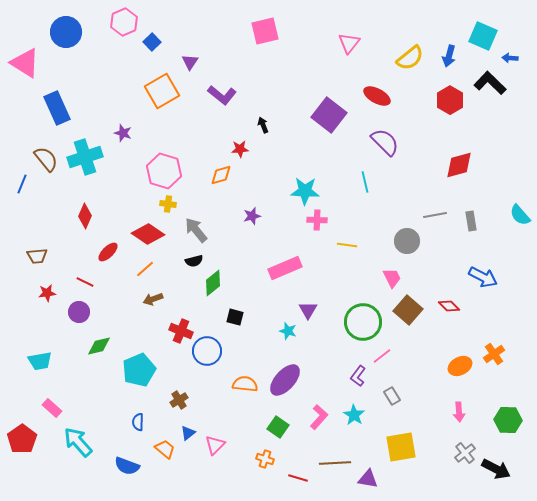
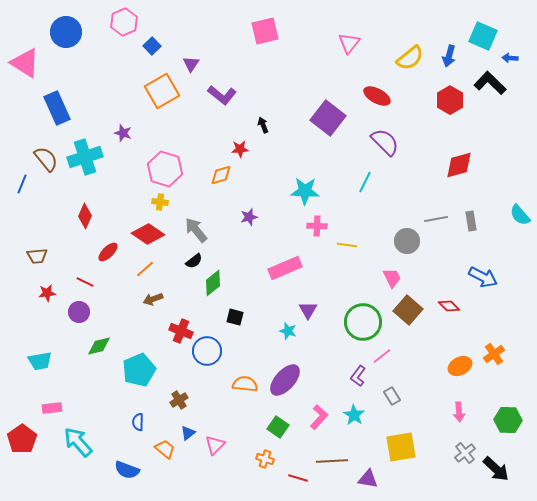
blue square at (152, 42): moved 4 px down
purple triangle at (190, 62): moved 1 px right, 2 px down
purple square at (329, 115): moved 1 px left, 3 px down
pink hexagon at (164, 171): moved 1 px right, 2 px up
cyan line at (365, 182): rotated 40 degrees clockwise
yellow cross at (168, 204): moved 8 px left, 2 px up
gray line at (435, 215): moved 1 px right, 4 px down
purple star at (252, 216): moved 3 px left, 1 px down
pink cross at (317, 220): moved 6 px down
black semicircle at (194, 261): rotated 24 degrees counterclockwise
pink rectangle at (52, 408): rotated 48 degrees counterclockwise
brown line at (335, 463): moved 3 px left, 2 px up
blue semicircle at (127, 466): moved 4 px down
black arrow at (496, 469): rotated 16 degrees clockwise
